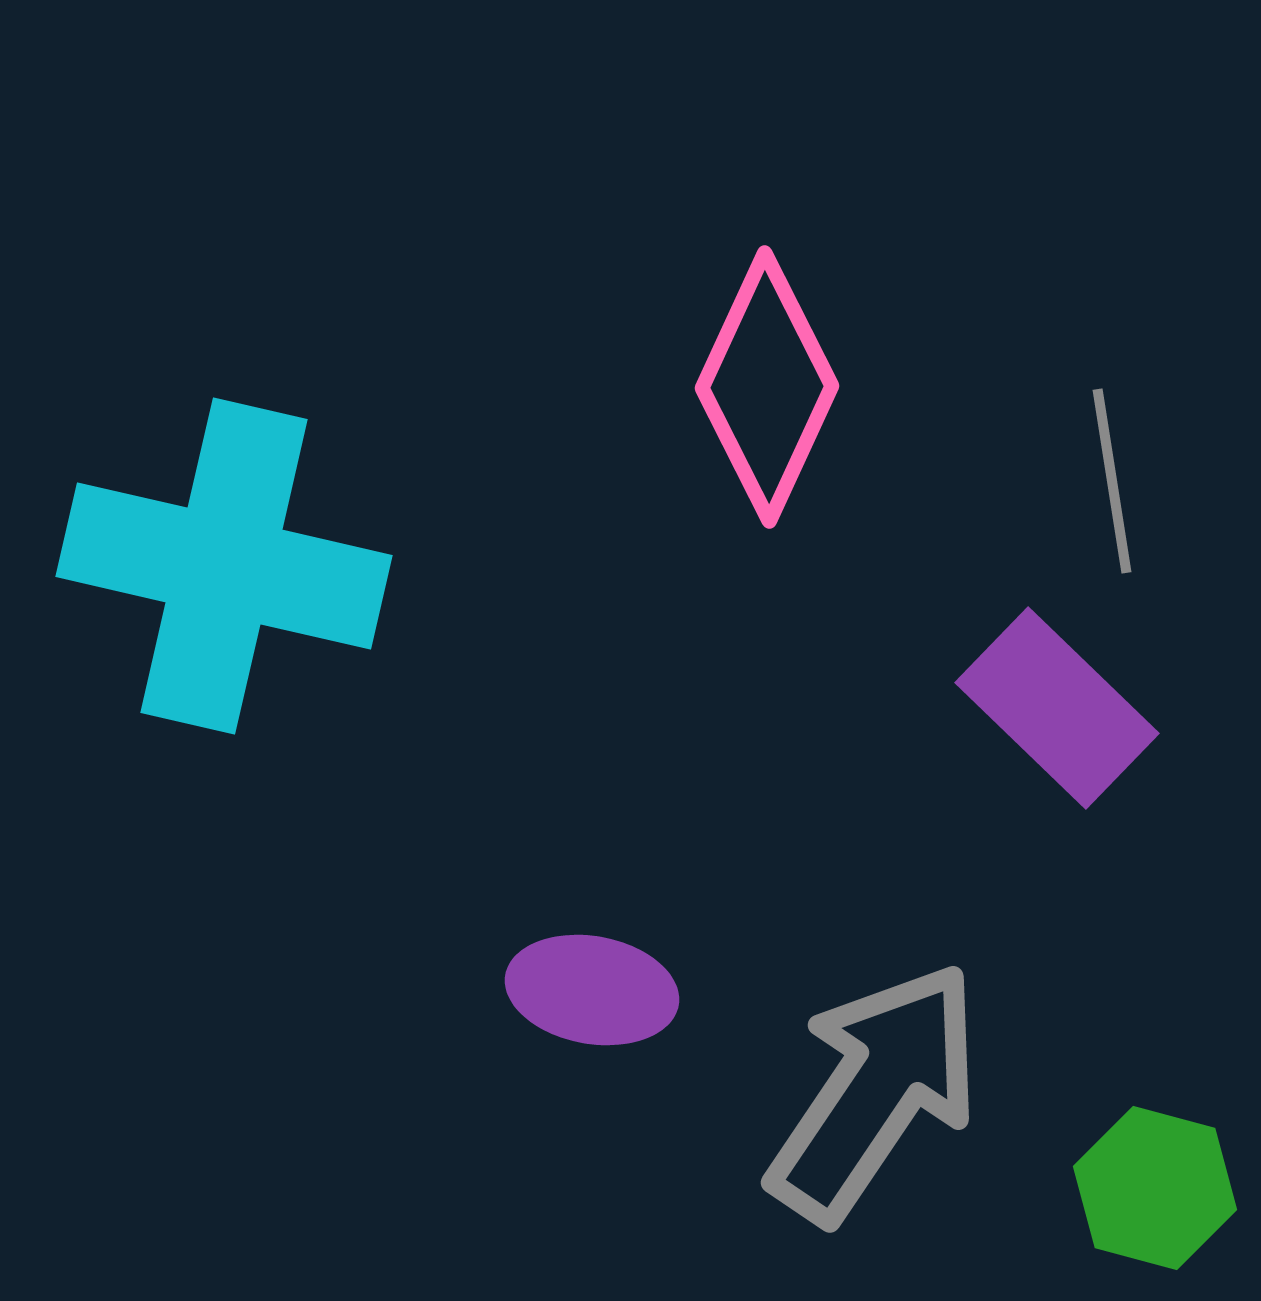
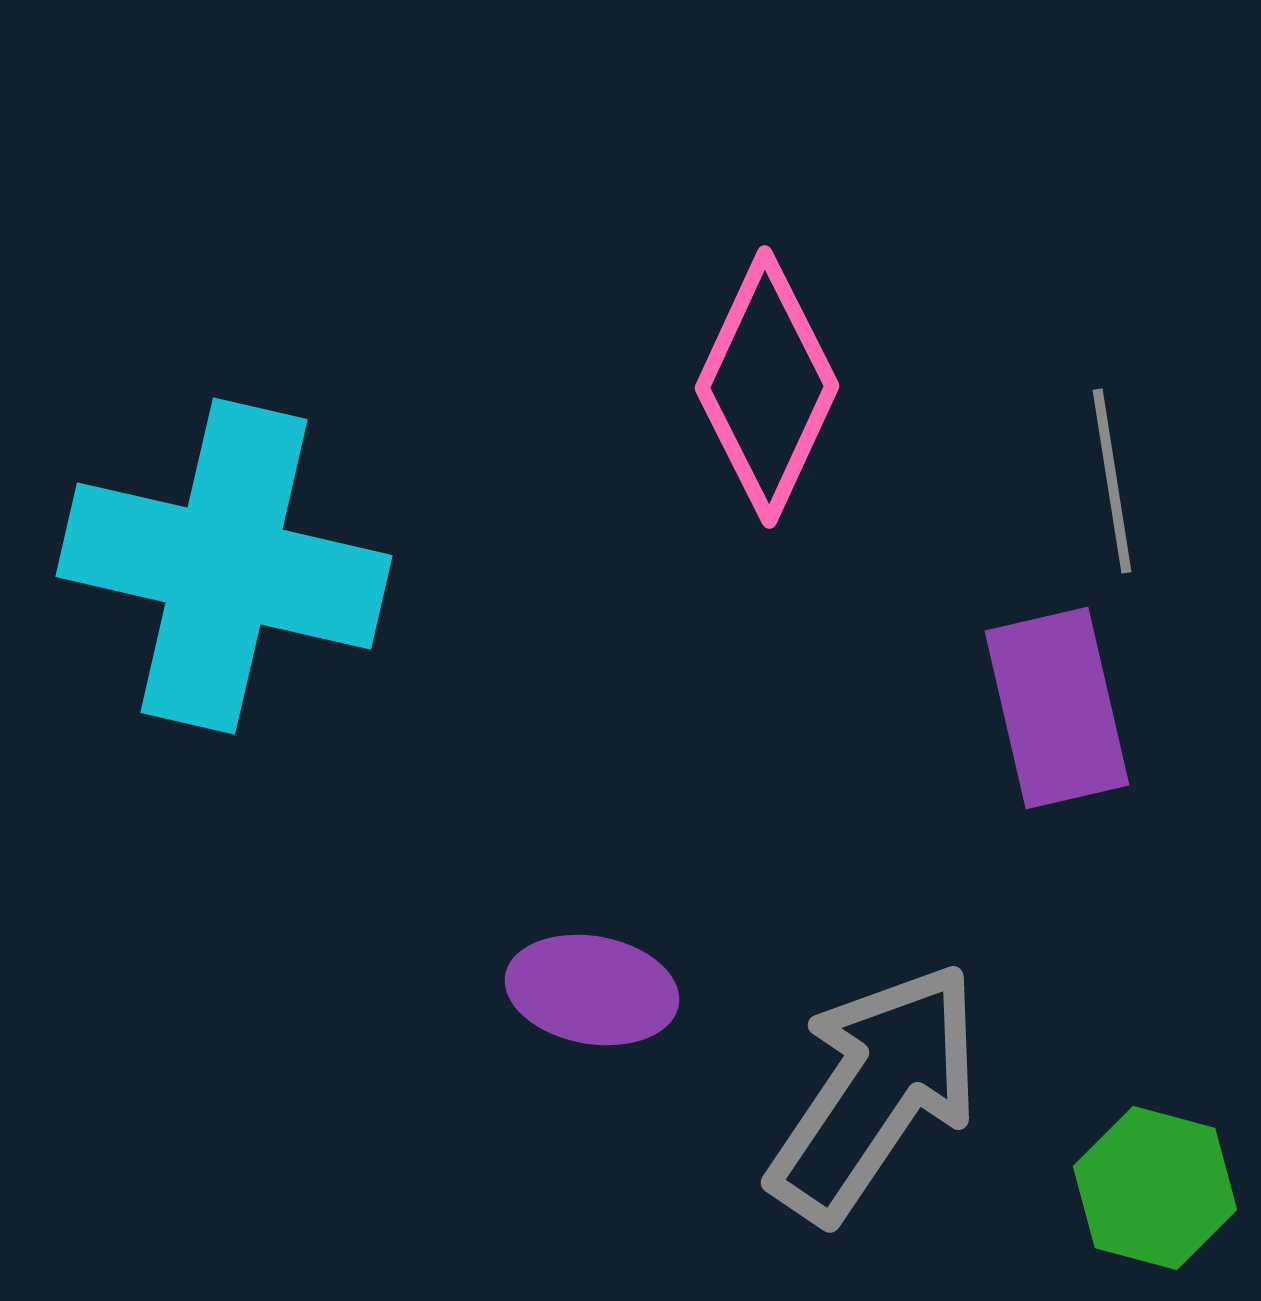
purple rectangle: rotated 33 degrees clockwise
